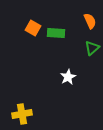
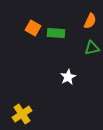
orange semicircle: rotated 49 degrees clockwise
green triangle: rotated 28 degrees clockwise
yellow cross: rotated 24 degrees counterclockwise
